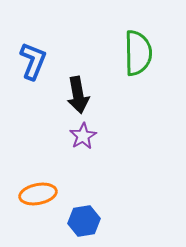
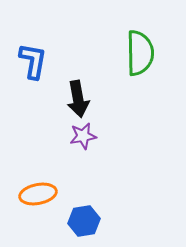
green semicircle: moved 2 px right
blue L-shape: rotated 12 degrees counterclockwise
black arrow: moved 4 px down
purple star: rotated 20 degrees clockwise
